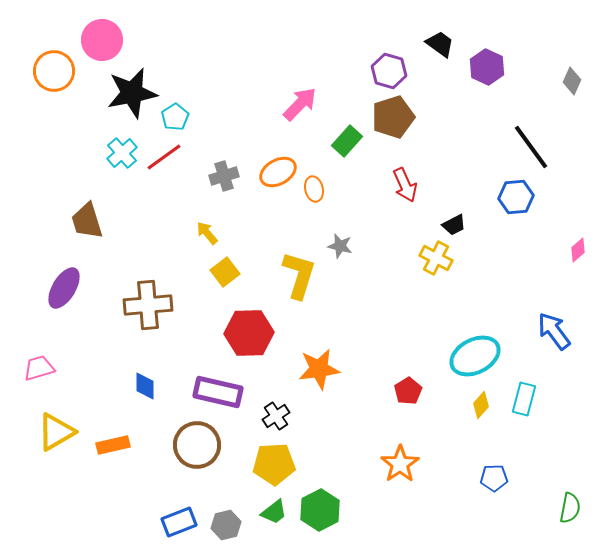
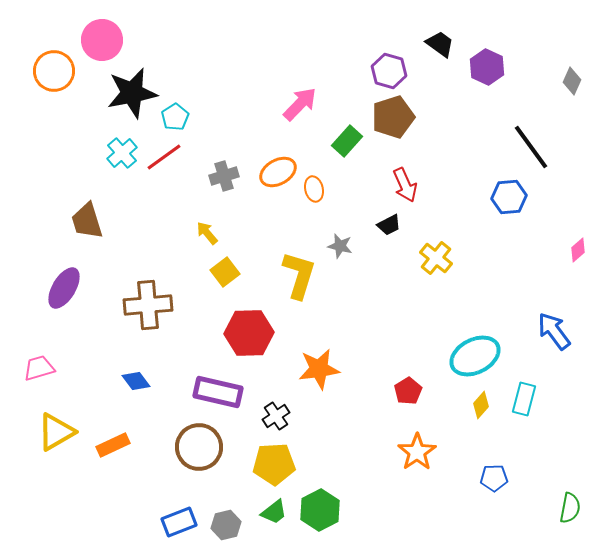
blue hexagon at (516, 197): moved 7 px left
black trapezoid at (454, 225): moved 65 px left
yellow cross at (436, 258): rotated 12 degrees clockwise
blue diamond at (145, 386): moved 9 px left, 5 px up; rotated 36 degrees counterclockwise
orange rectangle at (113, 445): rotated 12 degrees counterclockwise
brown circle at (197, 445): moved 2 px right, 2 px down
orange star at (400, 464): moved 17 px right, 12 px up
